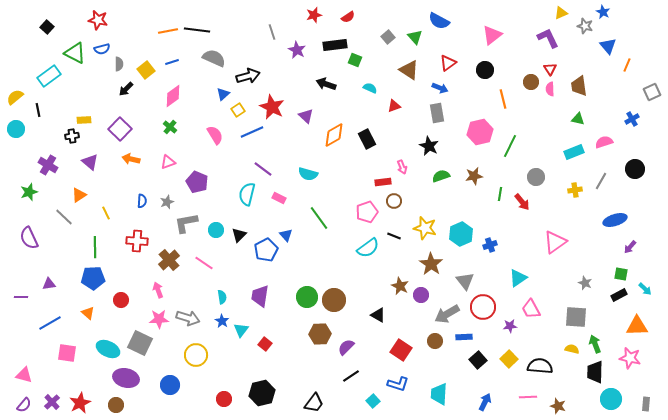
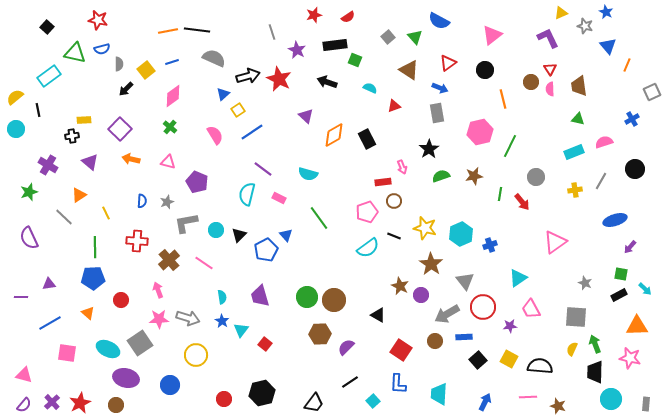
blue star at (603, 12): moved 3 px right
green triangle at (75, 53): rotated 15 degrees counterclockwise
black arrow at (326, 84): moved 1 px right, 2 px up
red star at (272, 107): moved 7 px right, 28 px up
blue line at (252, 132): rotated 10 degrees counterclockwise
black star at (429, 146): moved 3 px down; rotated 12 degrees clockwise
pink triangle at (168, 162): rotated 35 degrees clockwise
purple trapezoid at (260, 296): rotated 25 degrees counterclockwise
gray square at (140, 343): rotated 30 degrees clockwise
yellow semicircle at (572, 349): rotated 80 degrees counterclockwise
yellow square at (509, 359): rotated 18 degrees counterclockwise
black line at (351, 376): moved 1 px left, 6 px down
blue L-shape at (398, 384): rotated 75 degrees clockwise
